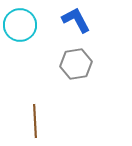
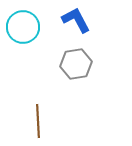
cyan circle: moved 3 px right, 2 px down
brown line: moved 3 px right
